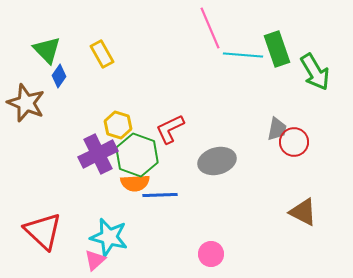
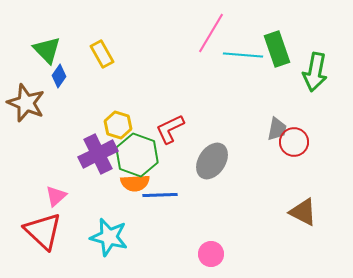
pink line: moved 1 px right, 5 px down; rotated 54 degrees clockwise
green arrow: rotated 42 degrees clockwise
gray ellipse: moved 5 px left; rotated 42 degrees counterclockwise
pink triangle: moved 39 px left, 64 px up
